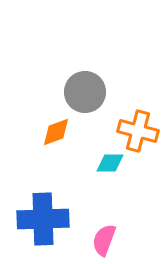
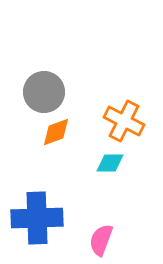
gray circle: moved 41 px left
orange cross: moved 14 px left, 10 px up; rotated 12 degrees clockwise
blue cross: moved 6 px left, 1 px up
pink semicircle: moved 3 px left
